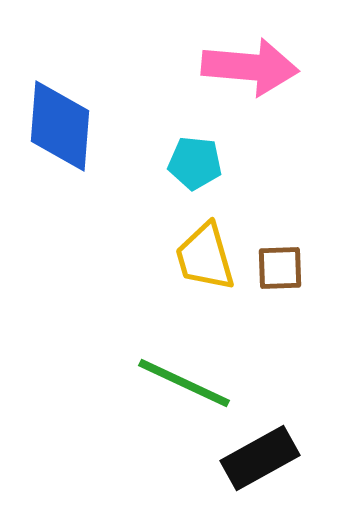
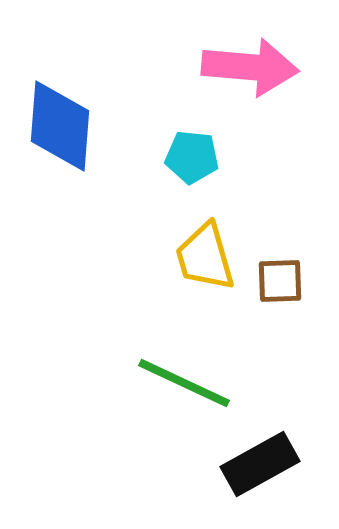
cyan pentagon: moved 3 px left, 6 px up
brown square: moved 13 px down
black rectangle: moved 6 px down
